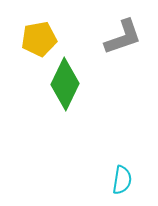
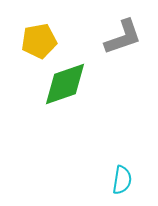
yellow pentagon: moved 2 px down
green diamond: rotated 45 degrees clockwise
